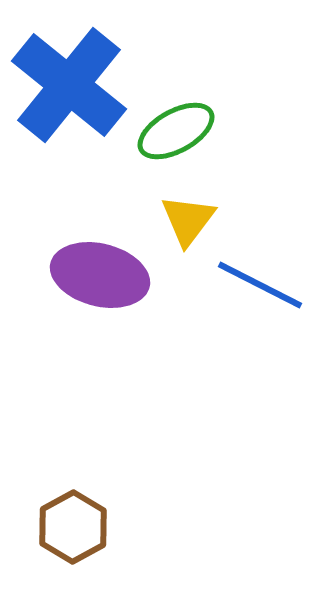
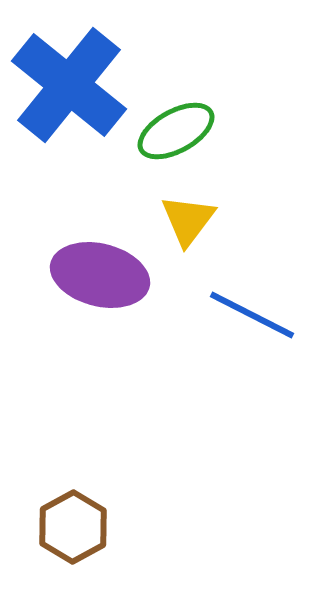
blue line: moved 8 px left, 30 px down
